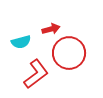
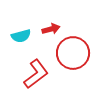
cyan semicircle: moved 6 px up
red circle: moved 4 px right
